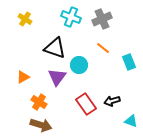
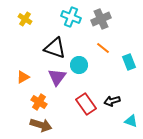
gray cross: moved 1 px left
